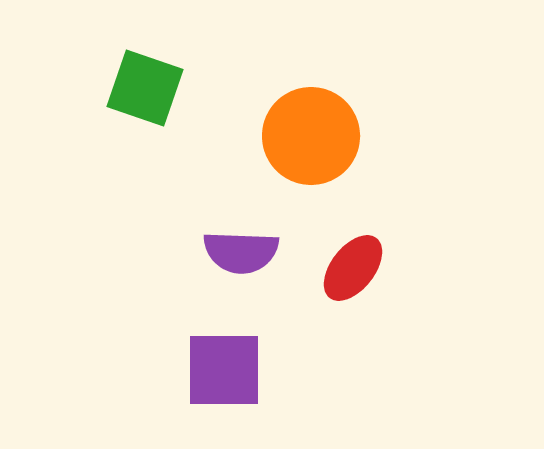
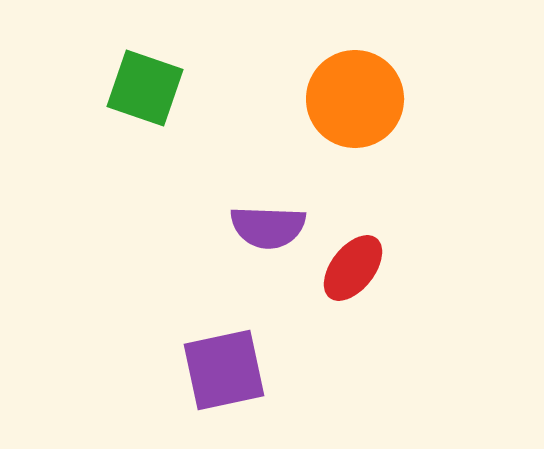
orange circle: moved 44 px right, 37 px up
purple semicircle: moved 27 px right, 25 px up
purple square: rotated 12 degrees counterclockwise
